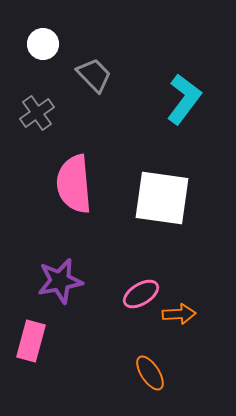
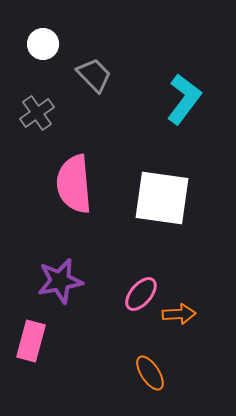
pink ellipse: rotated 18 degrees counterclockwise
